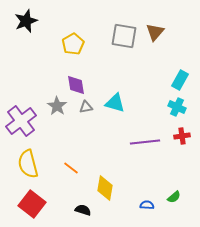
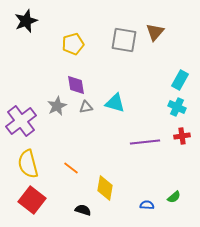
gray square: moved 4 px down
yellow pentagon: rotated 15 degrees clockwise
gray star: rotated 12 degrees clockwise
red square: moved 4 px up
